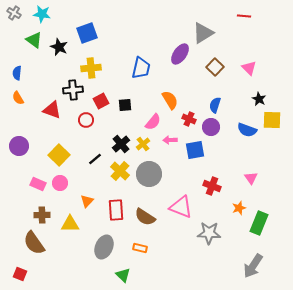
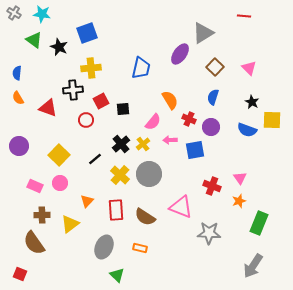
black star at (259, 99): moved 7 px left, 3 px down
black square at (125, 105): moved 2 px left, 4 px down
blue semicircle at (215, 105): moved 2 px left, 8 px up
red triangle at (52, 110): moved 4 px left, 2 px up
yellow cross at (120, 171): moved 4 px down
pink triangle at (251, 178): moved 11 px left
pink rectangle at (38, 184): moved 3 px left, 2 px down
orange star at (239, 208): moved 7 px up
yellow triangle at (70, 224): rotated 36 degrees counterclockwise
green triangle at (123, 275): moved 6 px left
